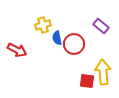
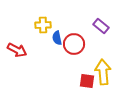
yellow cross: rotated 14 degrees clockwise
